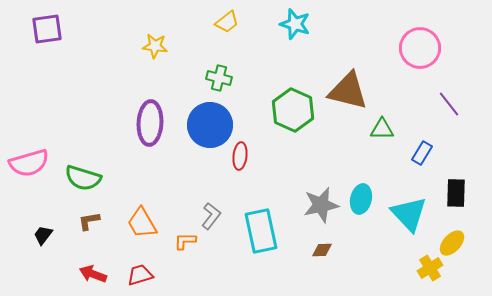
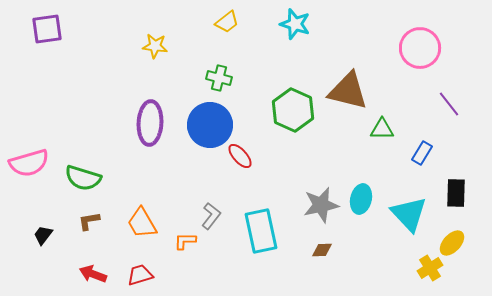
red ellipse: rotated 48 degrees counterclockwise
